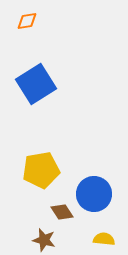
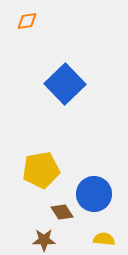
blue square: moved 29 px right; rotated 12 degrees counterclockwise
brown star: rotated 15 degrees counterclockwise
